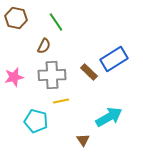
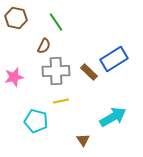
gray cross: moved 4 px right, 4 px up
cyan arrow: moved 4 px right
